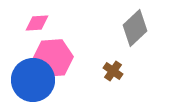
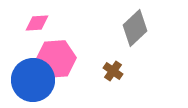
pink hexagon: moved 3 px right, 1 px down
